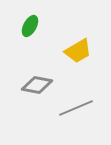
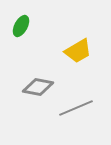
green ellipse: moved 9 px left
gray diamond: moved 1 px right, 2 px down
